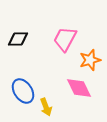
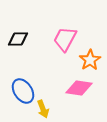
orange star: rotated 15 degrees counterclockwise
pink diamond: rotated 56 degrees counterclockwise
yellow arrow: moved 3 px left, 2 px down
